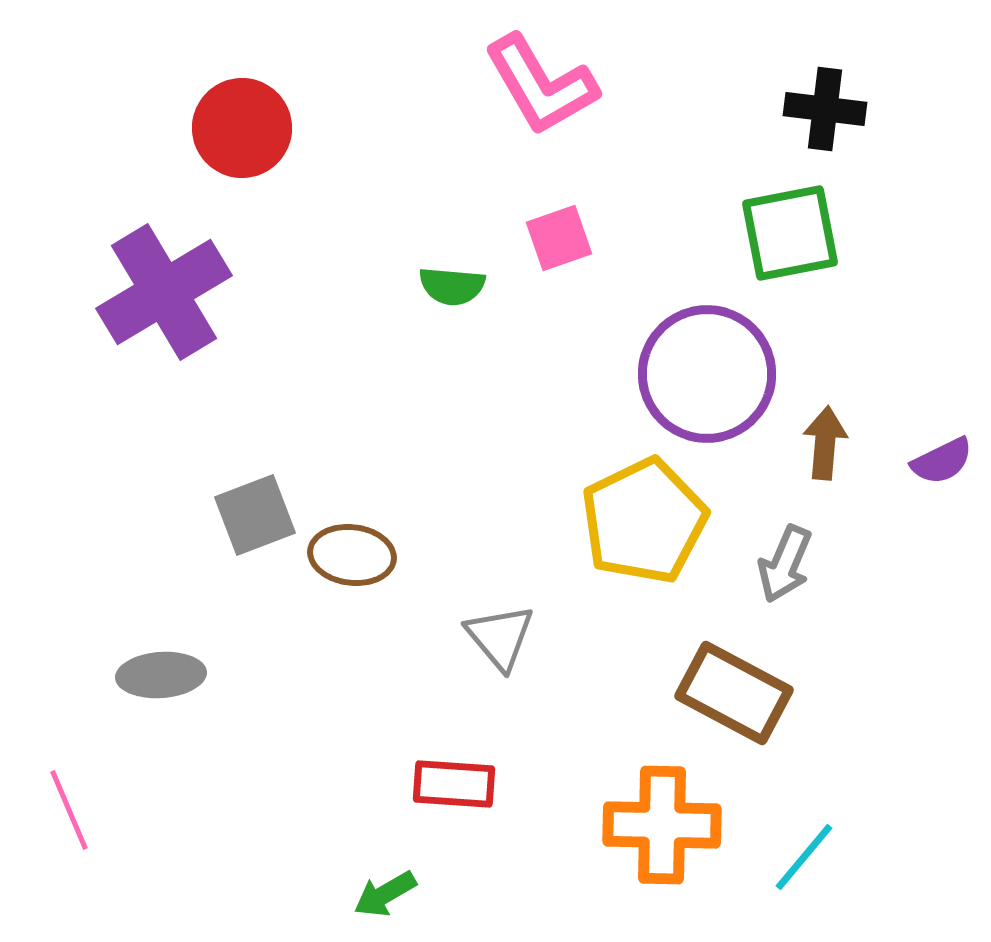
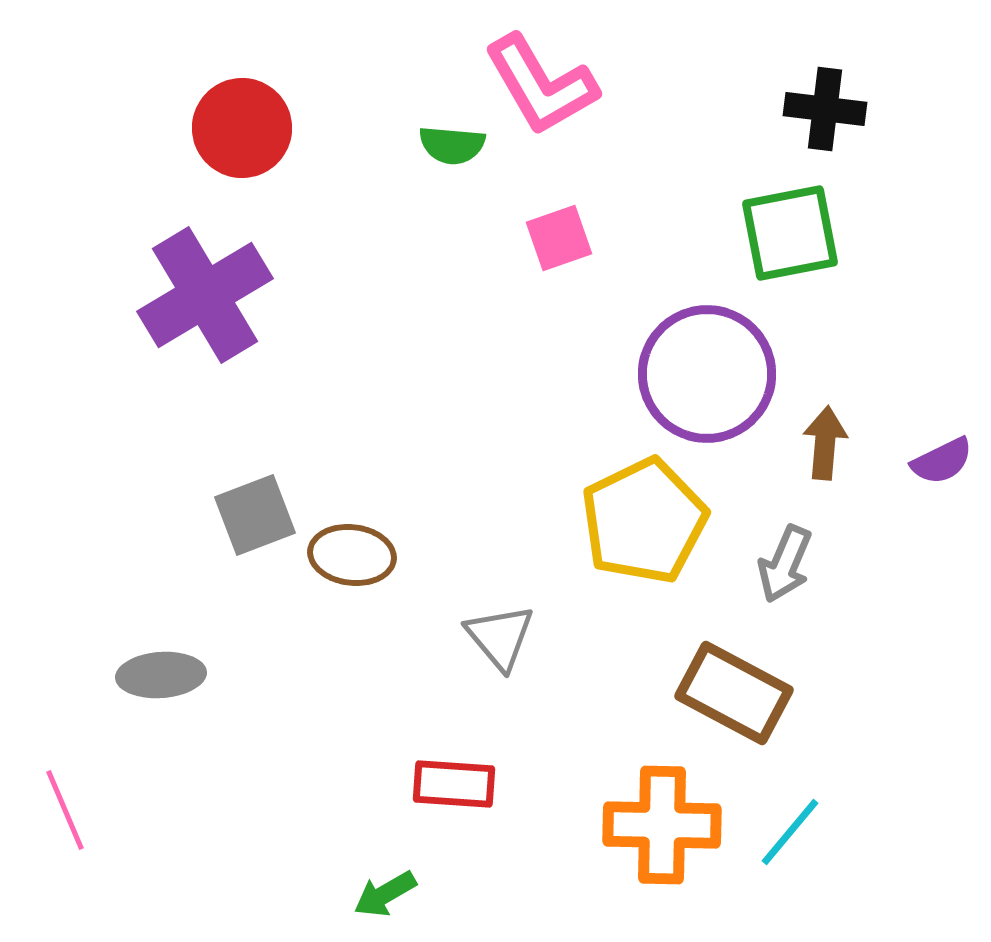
green semicircle: moved 141 px up
purple cross: moved 41 px right, 3 px down
pink line: moved 4 px left
cyan line: moved 14 px left, 25 px up
